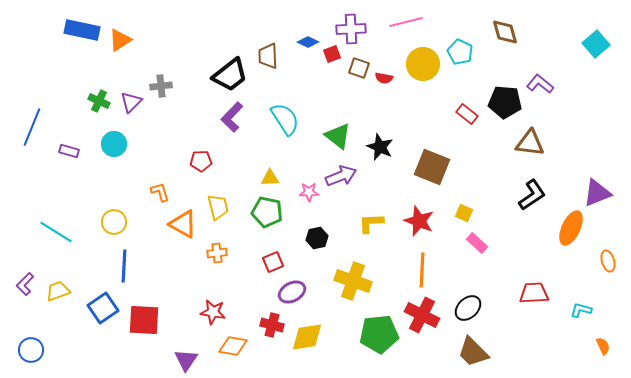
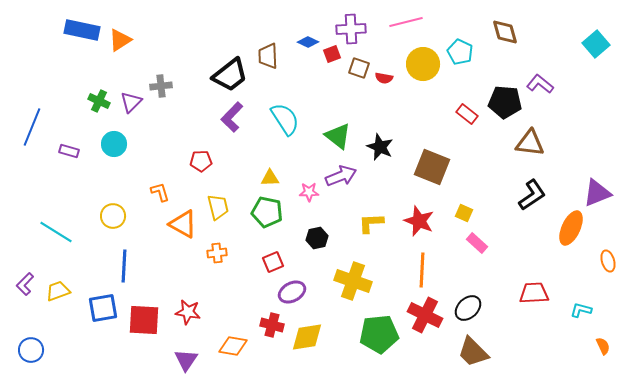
yellow circle at (114, 222): moved 1 px left, 6 px up
blue square at (103, 308): rotated 24 degrees clockwise
red star at (213, 312): moved 25 px left
red cross at (422, 315): moved 3 px right
